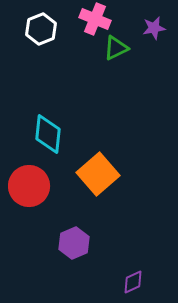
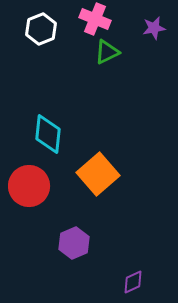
green triangle: moved 9 px left, 4 px down
